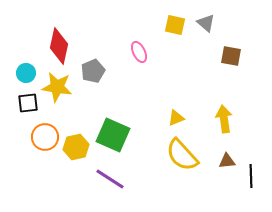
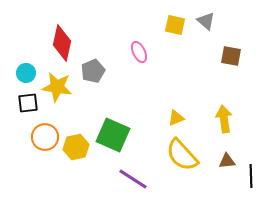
gray triangle: moved 2 px up
red diamond: moved 3 px right, 3 px up
purple line: moved 23 px right
